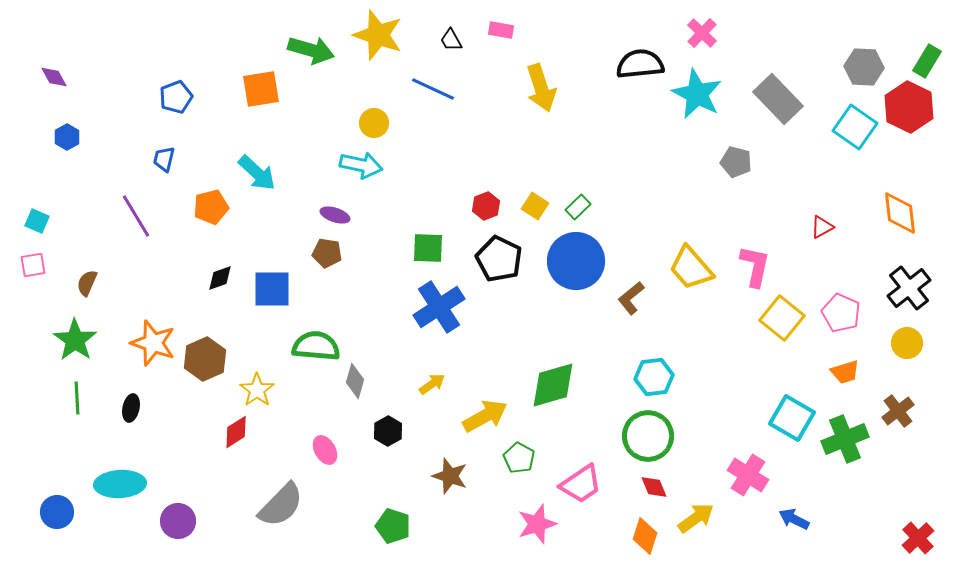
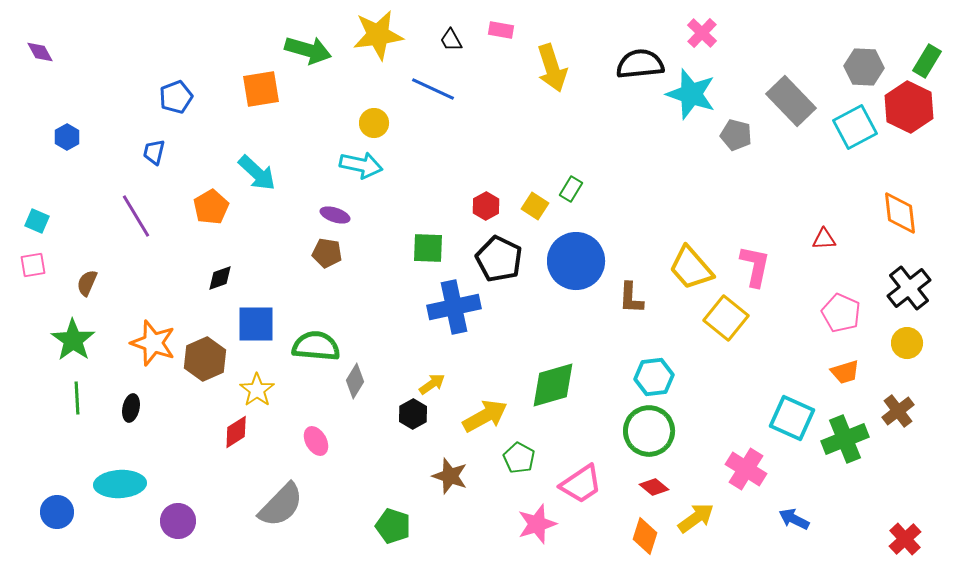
yellow star at (378, 35): rotated 27 degrees counterclockwise
green arrow at (311, 50): moved 3 px left
purple diamond at (54, 77): moved 14 px left, 25 px up
yellow arrow at (541, 88): moved 11 px right, 20 px up
cyan star at (697, 94): moved 6 px left; rotated 9 degrees counterclockwise
gray rectangle at (778, 99): moved 13 px right, 2 px down
cyan square at (855, 127): rotated 27 degrees clockwise
blue trapezoid at (164, 159): moved 10 px left, 7 px up
gray pentagon at (736, 162): moved 27 px up
red hexagon at (486, 206): rotated 8 degrees counterclockwise
orange pentagon at (211, 207): rotated 16 degrees counterclockwise
green rectangle at (578, 207): moved 7 px left, 18 px up; rotated 15 degrees counterclockwise
red triangle at (822, 227): moved 2 px right, 12 px down; rotated 25 degrees clockwise
blue square at (272, 289): moved 16 px left, 35 px down
brown L-shape at (631, 298): rotated 48 degrees counterclockwise
blue cross at (439, 307): moved 15 px right; rotated 21 degrees clockwise
yellow square at (782, 318): moved 56 px left
green star at (75, 340): moved 2 px left
gray diamond at (355, 381): rotated 16 degrees clockwise
cyan square at (792, 418): rotated 6 degrees counterclockwise
black hexagon at (388, 431): moved 25 px right, 17 px up
green circle at (648, 436): moved 1 px right, 5 px up
pink ellipse at (325, 450): moved 9 px left, 9 px up
pink cross at (748, 475): moved 2 px left, 6 px up
red diamond at (654, 487): rotated 28 degrees counterclockwise
red cross at (918, 538): moved 13 px left, 1 px down
